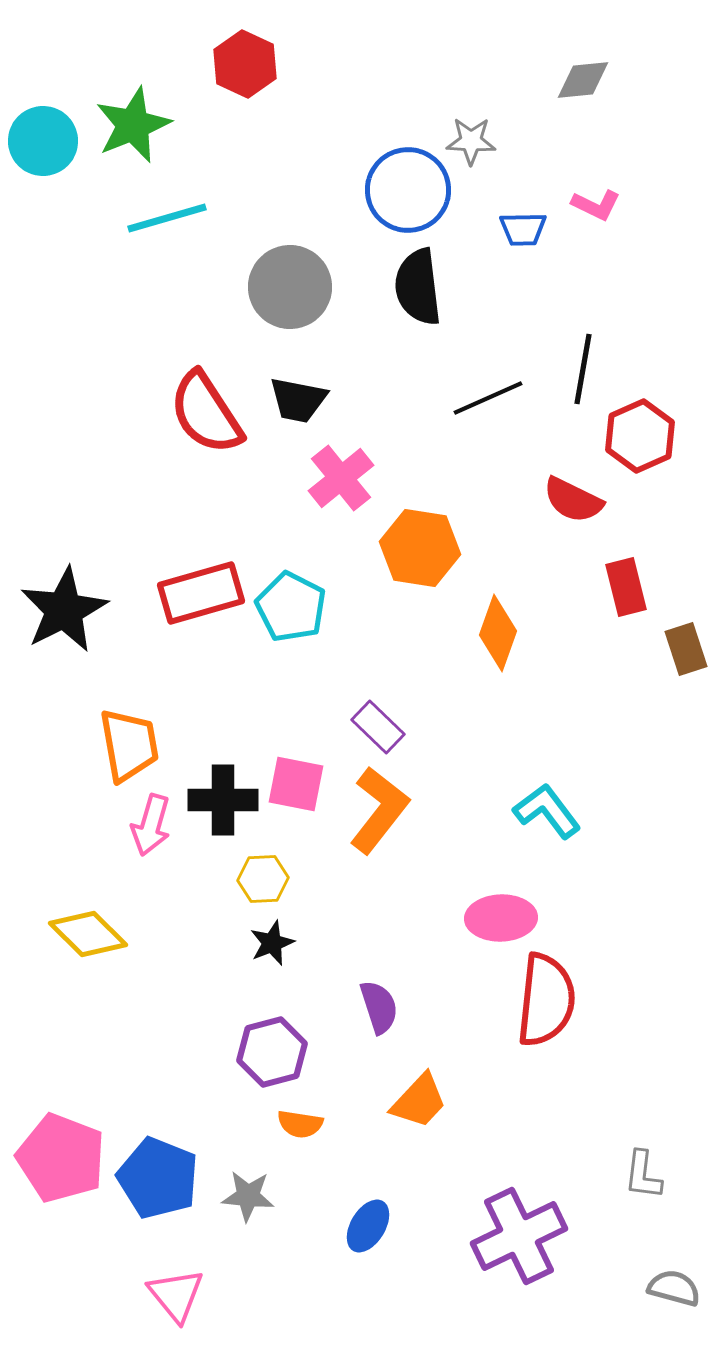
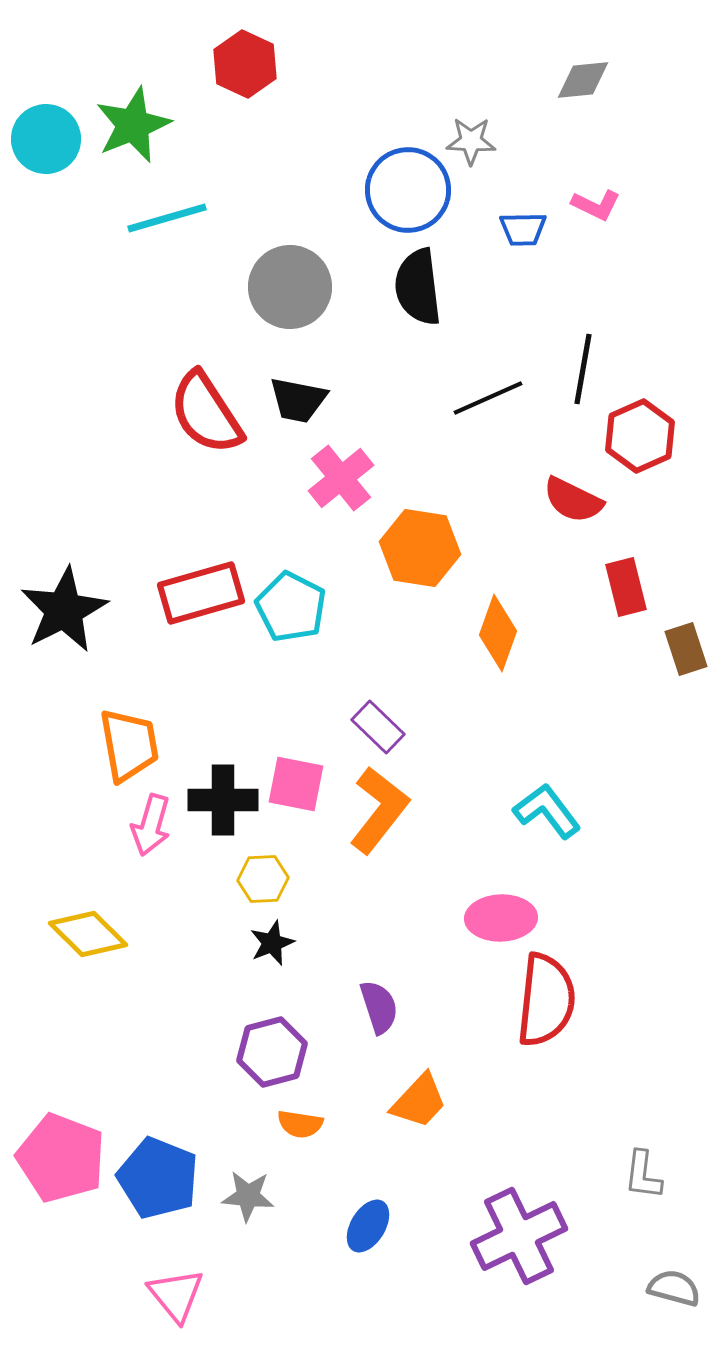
cyan circle at (43, 141): moved 3 px right, 2 px up
